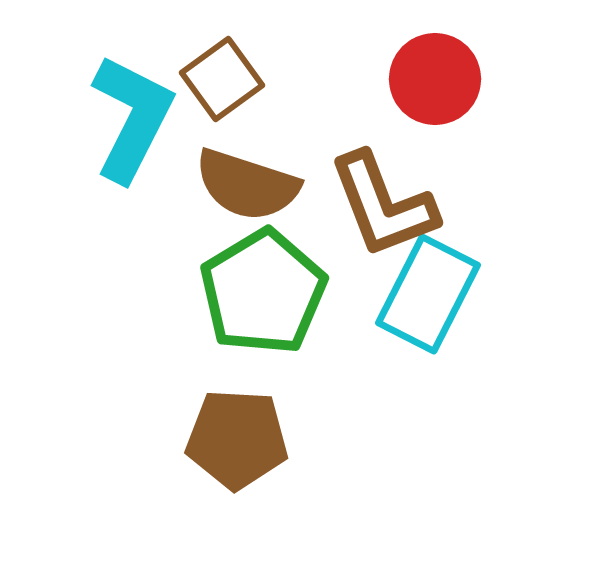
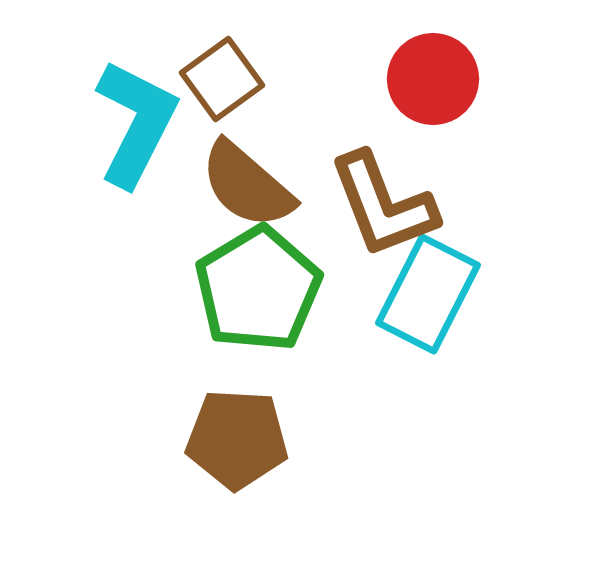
red circle: moved 2 px left
cyan L-shape: moved 4 px right, 5 px down
brown semicircle: rotated 23 degrees clockwise
green pentagon: moved 5 px left, 3 px up
